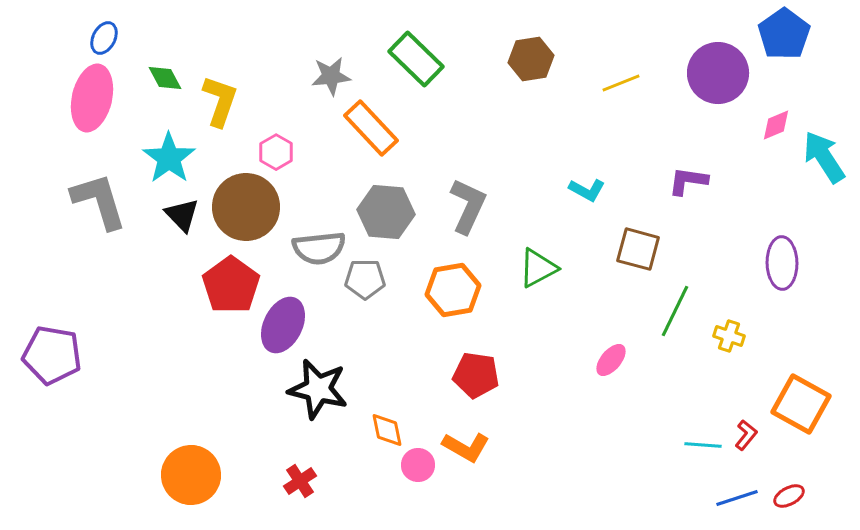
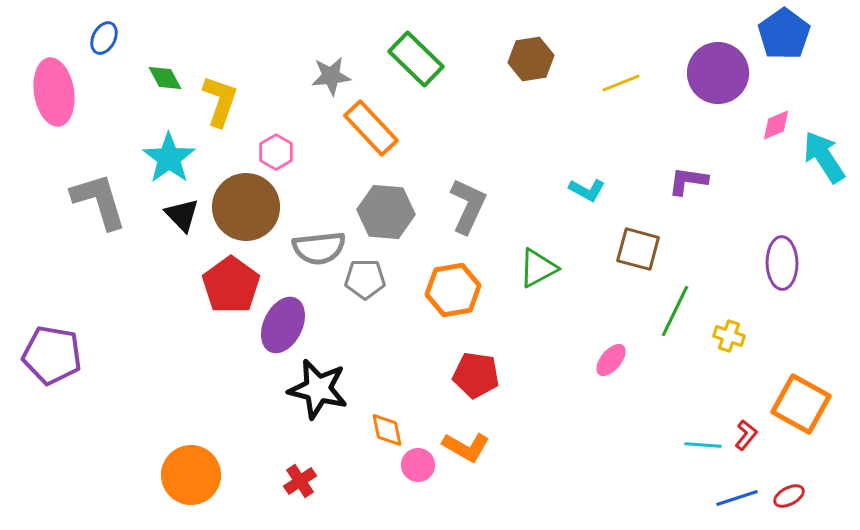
pink ellipse at (92, 98): moved 38 px left, 6 px up; rotated 22 degrees counterclockwise
